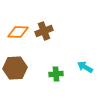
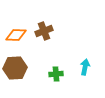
orange diamond: moved 2 px left, 3 px down
cyan arrow: rotated 70 degrees clockwise
